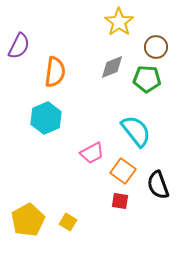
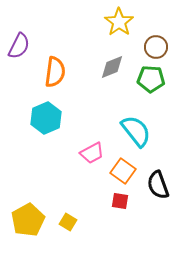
green pentagon: moved 4 px right
